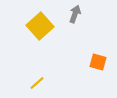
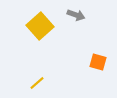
gray arrow: moved 1 px right, 1 px down; rotated 90 degrees clockwise
